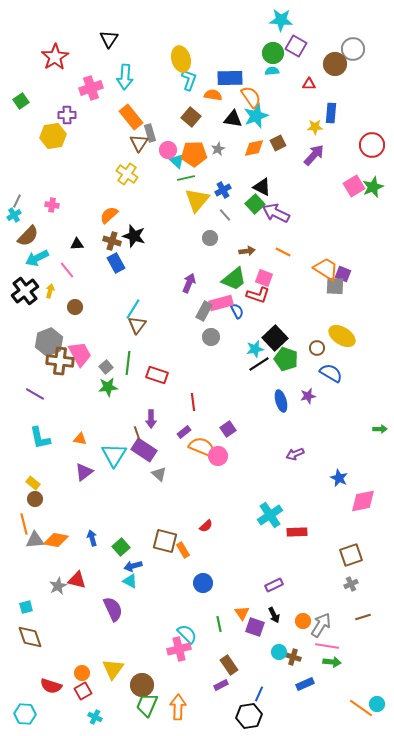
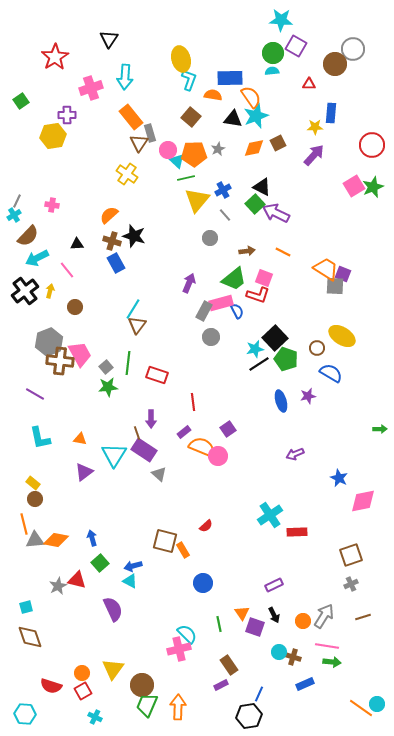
green square at (121, 547): moved 21 px left, 16 px down
gray arrow at (321, 625): moved 3 px right, 9 px up
